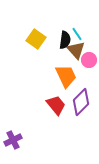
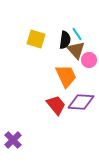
yellow square: rotated 18 degrees counterclockwise
purple diamond: rotated 48 degrees clockwise
purple cross: rotated 18 degrees counterclockwise
